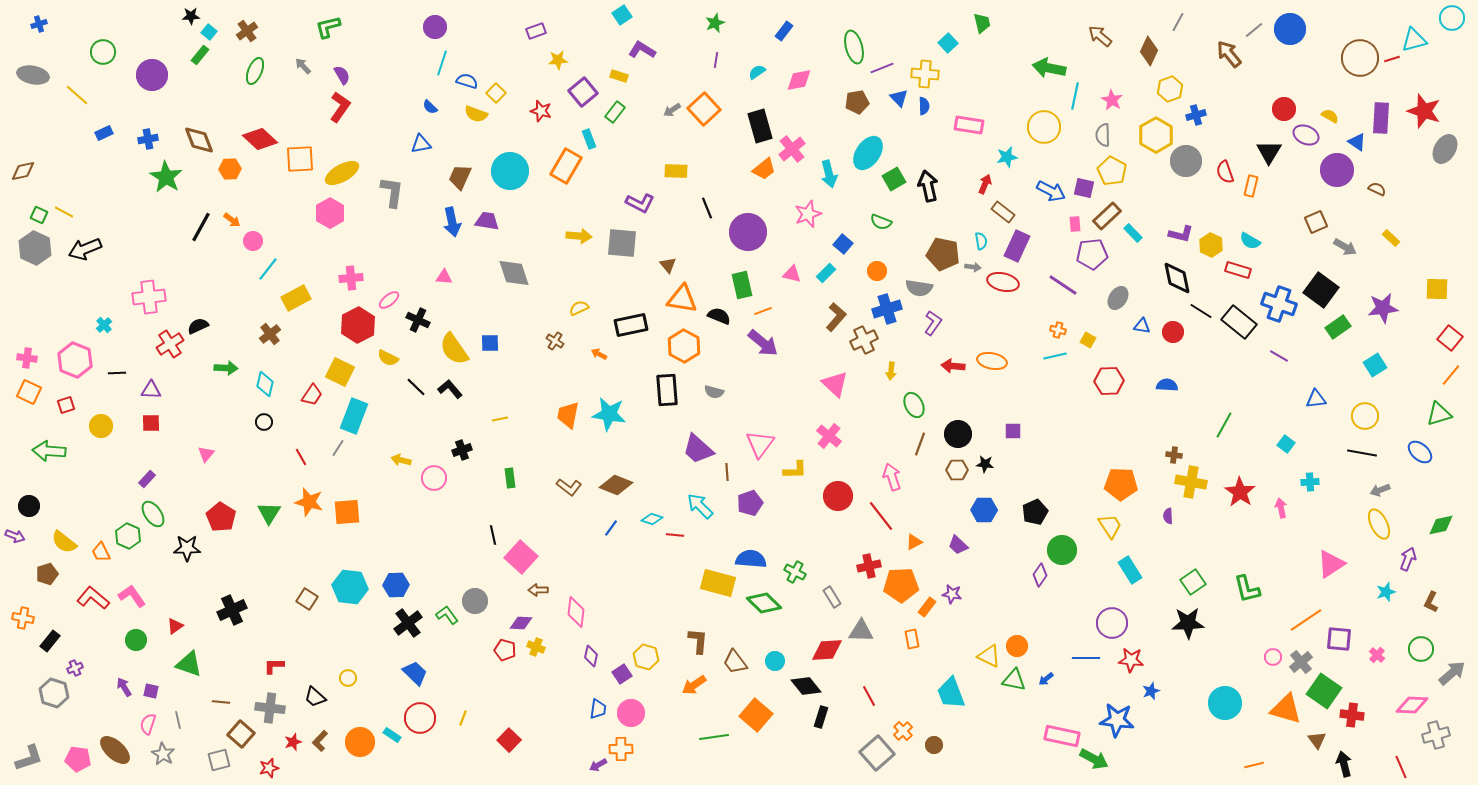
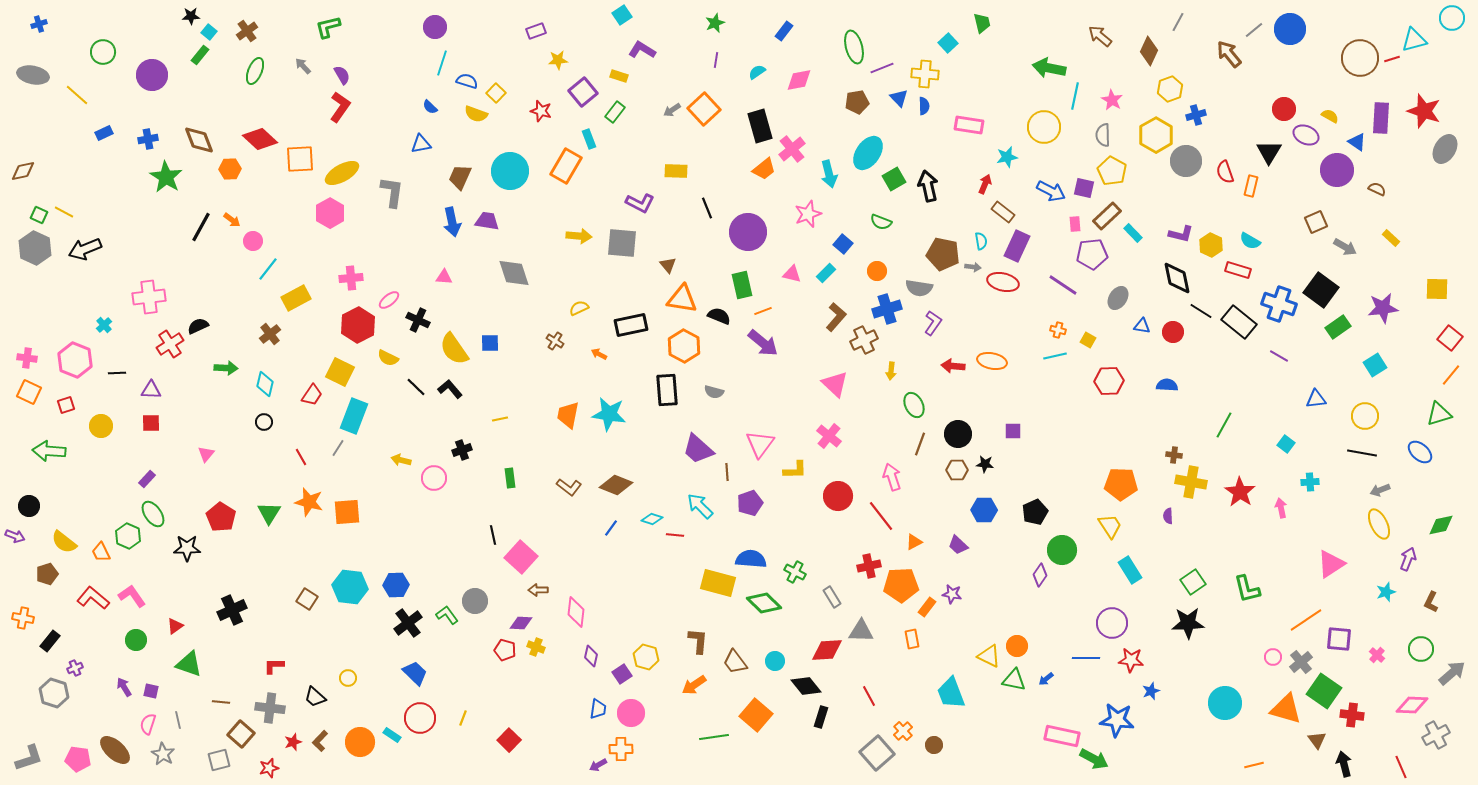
gray cross at (1436, 735): rotated 12 degrees counterclockwise
